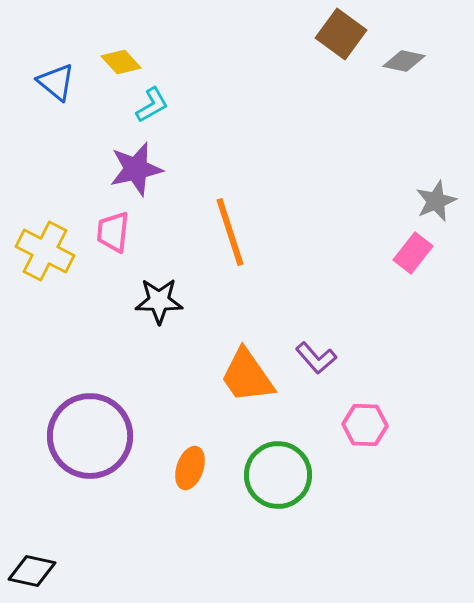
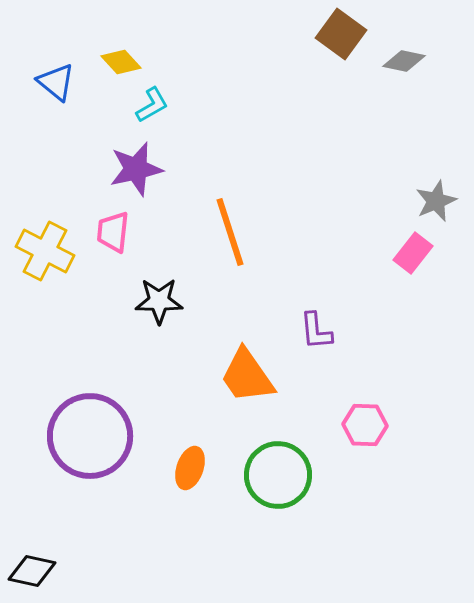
purple L-shape: moved 27 px up; rotated 36 degrees clockwise
